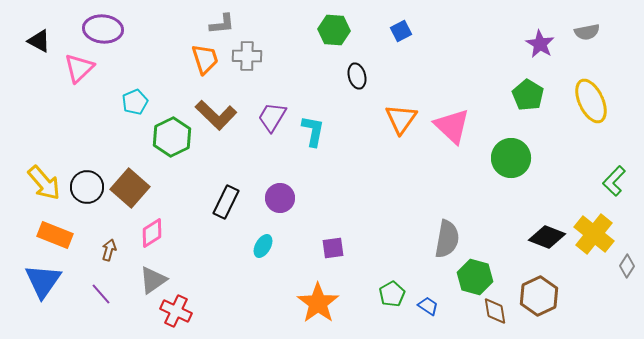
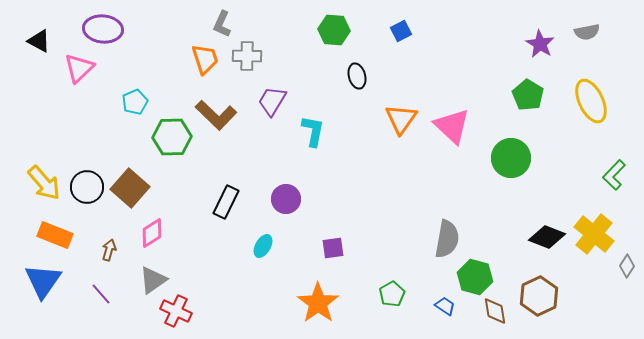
gray L-shape at (222, 24): rotated 120 degrees clockwise
purple trapezoid at (272, 117): moved 16 px up
green hexagon at (172, 137): rotated 24 degrees clockwise
green L-shape at (614, 181): moved 6 px up
purple circle at (280, 198): moved 6 px right, 1 px down
blue trapezoid at (428, 306): moved 17 px right
